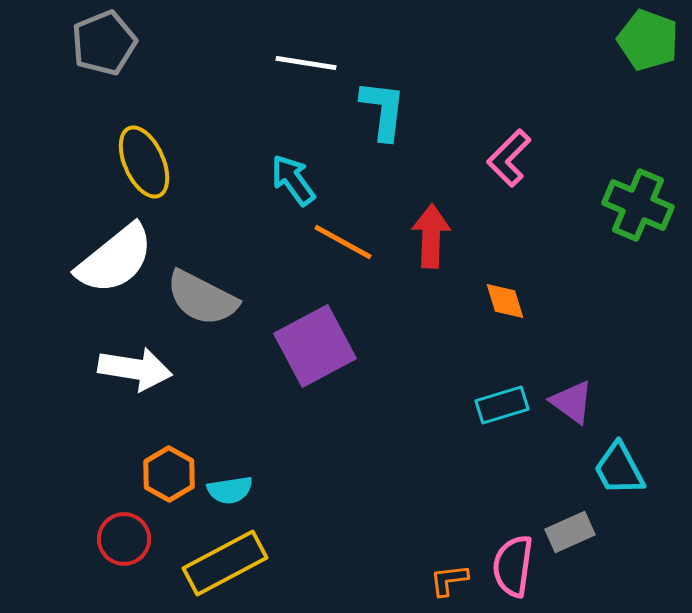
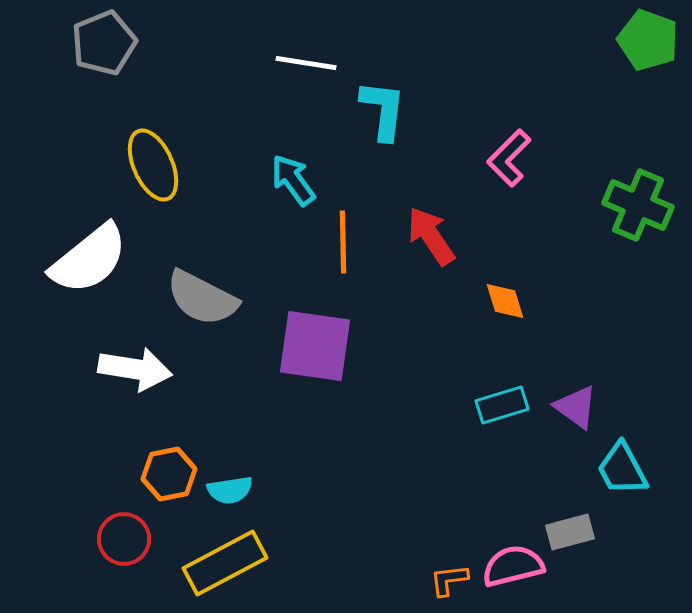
yellow ellipse: moved 9 px right, 3 px down
red arrow: rotated 36 degrees counterclockwise
orange line: rotated 60 degrees clockwise
white semicircle: moved 26 px left
purple square: rotated 36 degrees clockwise
purple triangle: moved 4 px right, 5 px down
cyan trapezoid: moved 3 px right
orange hexagon: rotated 20 degrees clockwise
gray rectangle: rotated 9 degrees clockwise
pink semicircle: rotated 68 degrees clockwise
